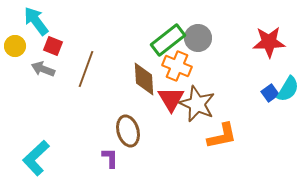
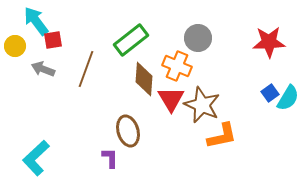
green rectangle: moved 37 px left
red square: moved 6 px up; rotated 30 degrees counterclockwise
brown diamond: rotated 8 degrees clockwise
cyan semicircle: moved 9 px down
brown star: moved 5 px right, 1 px down
